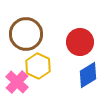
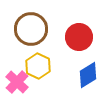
brown circle: moved 5 px right, 5 px up
red circle: moved 1 px left, 5 px up
